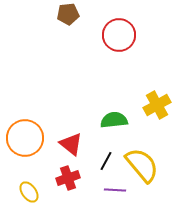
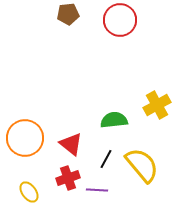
red circle: moved 1 px right, 15 px up
black line: moved 2 px up
purple line: moved 18 px left
